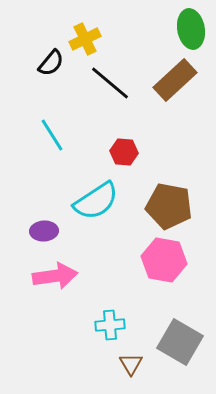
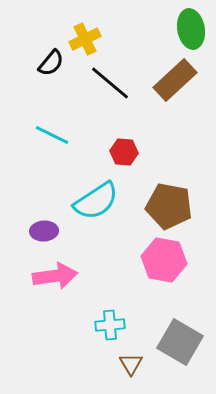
cyan line: rotated 32 degrees counterclockwise
